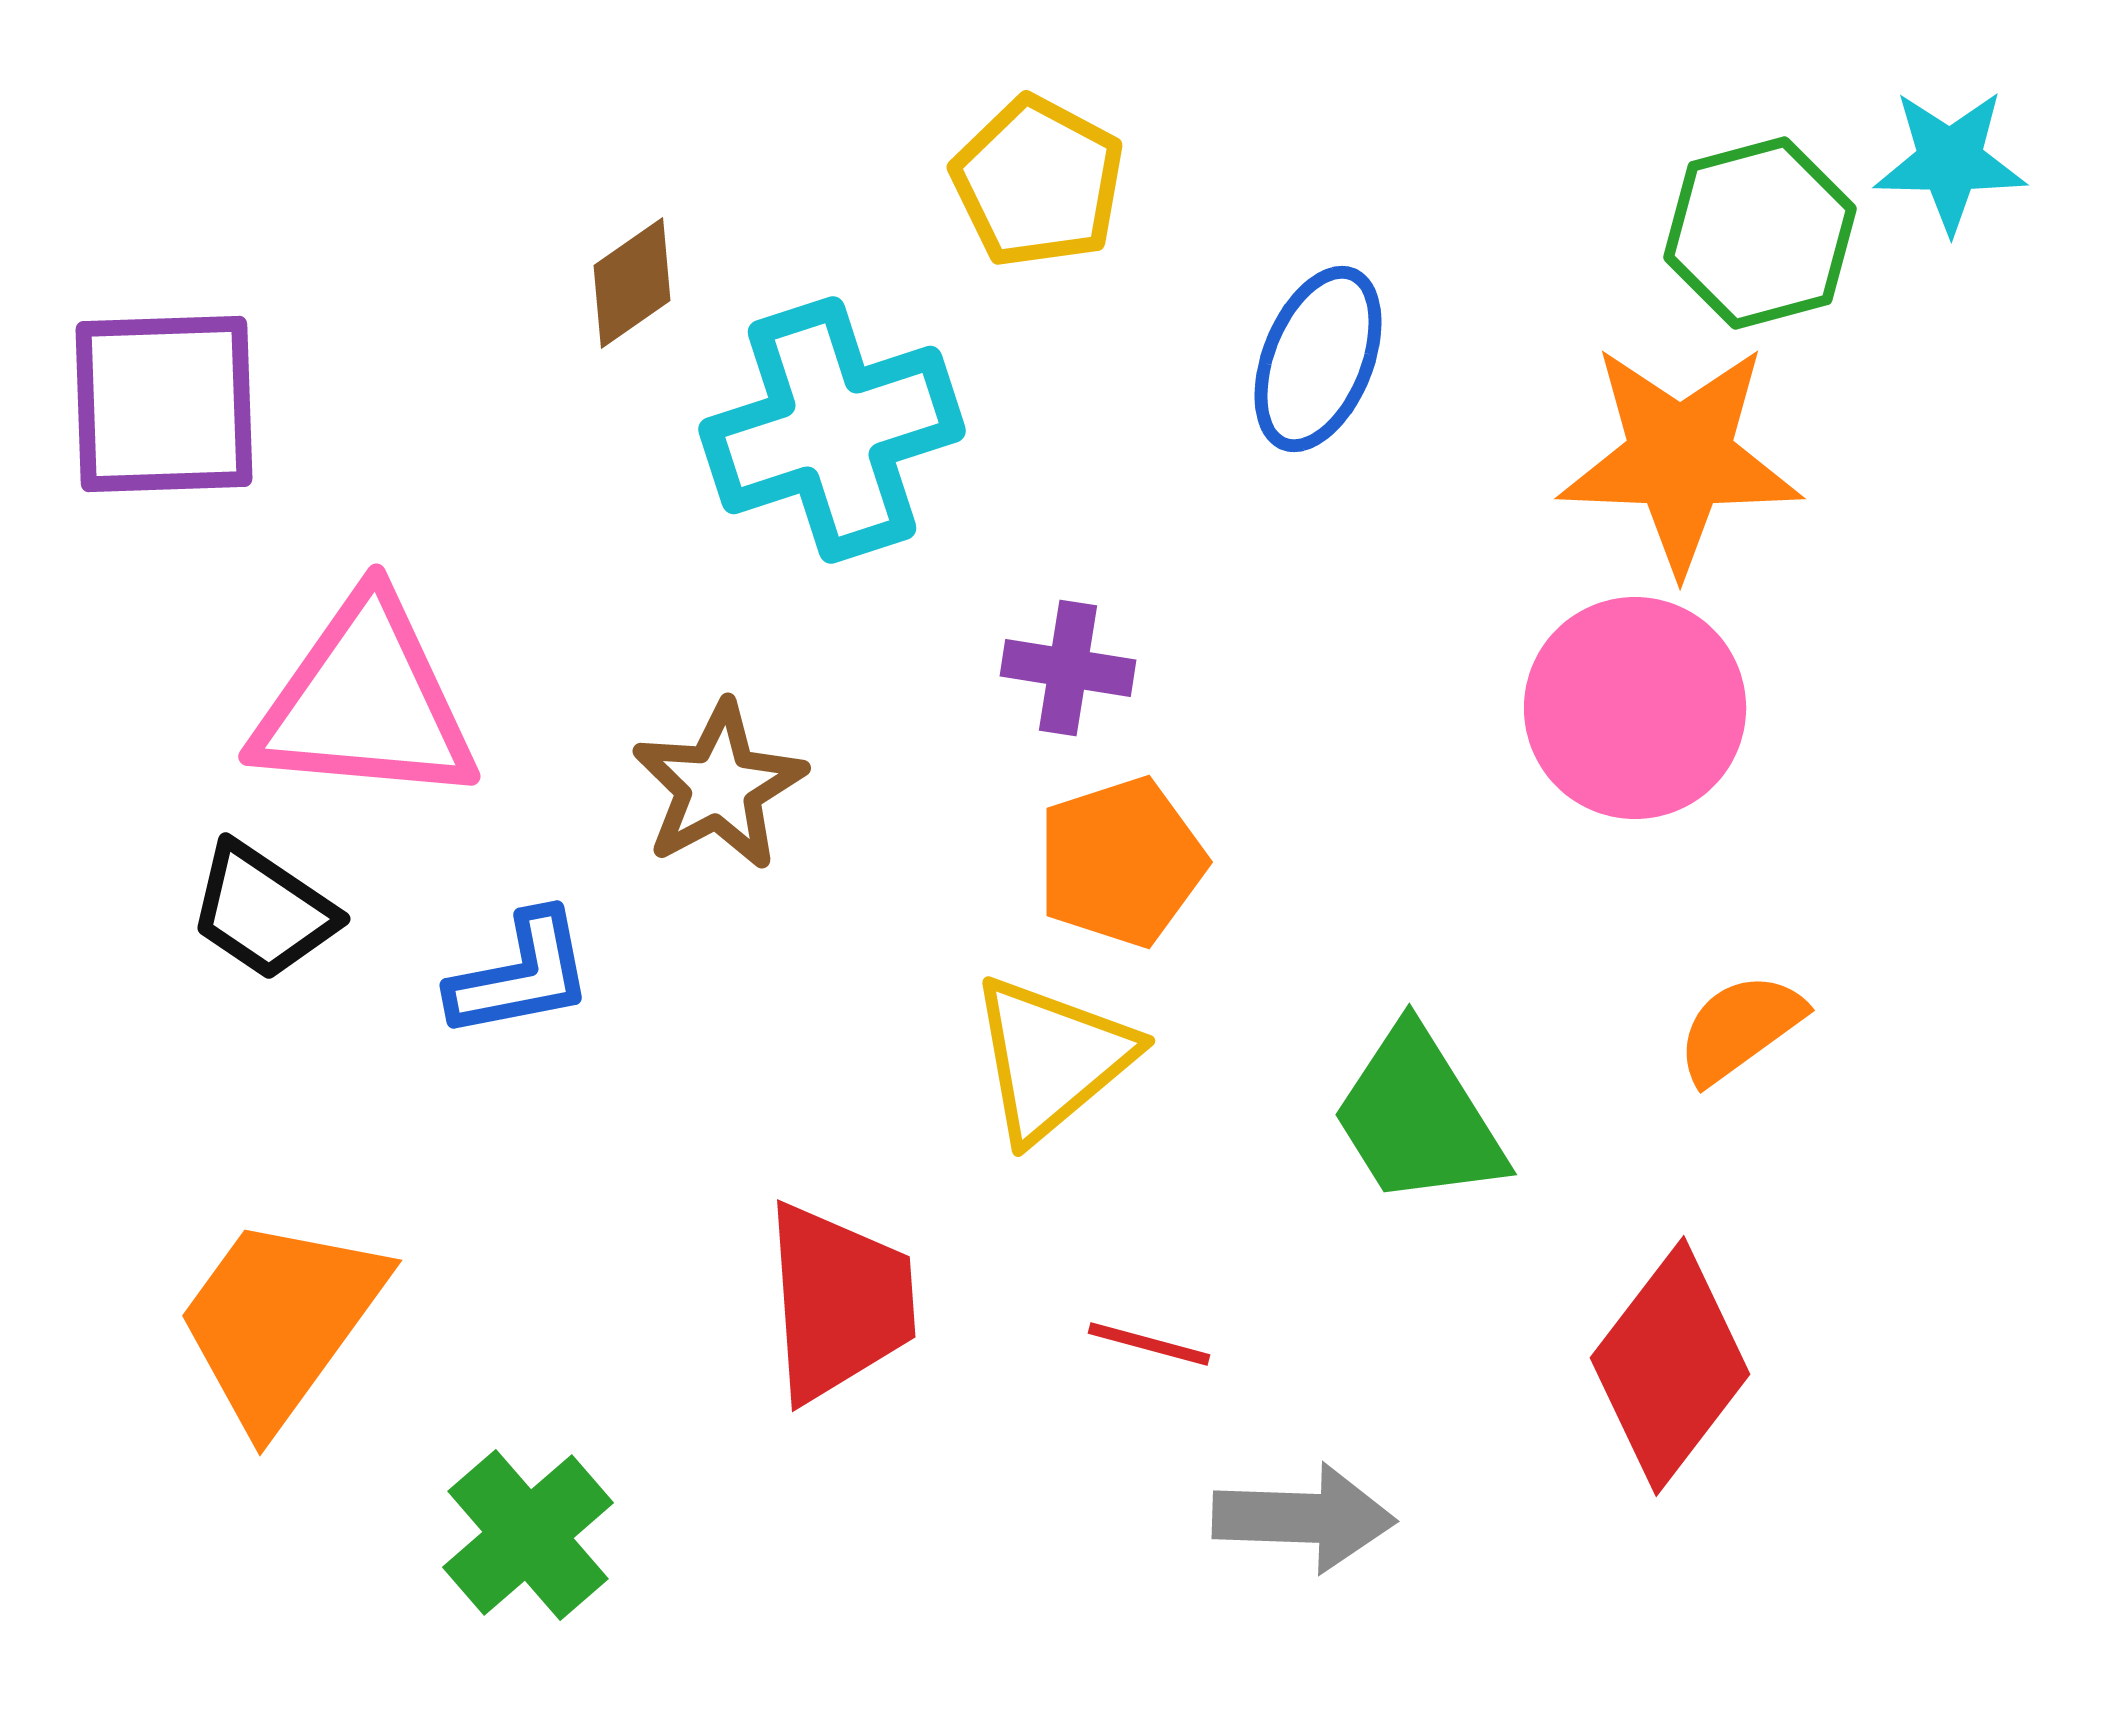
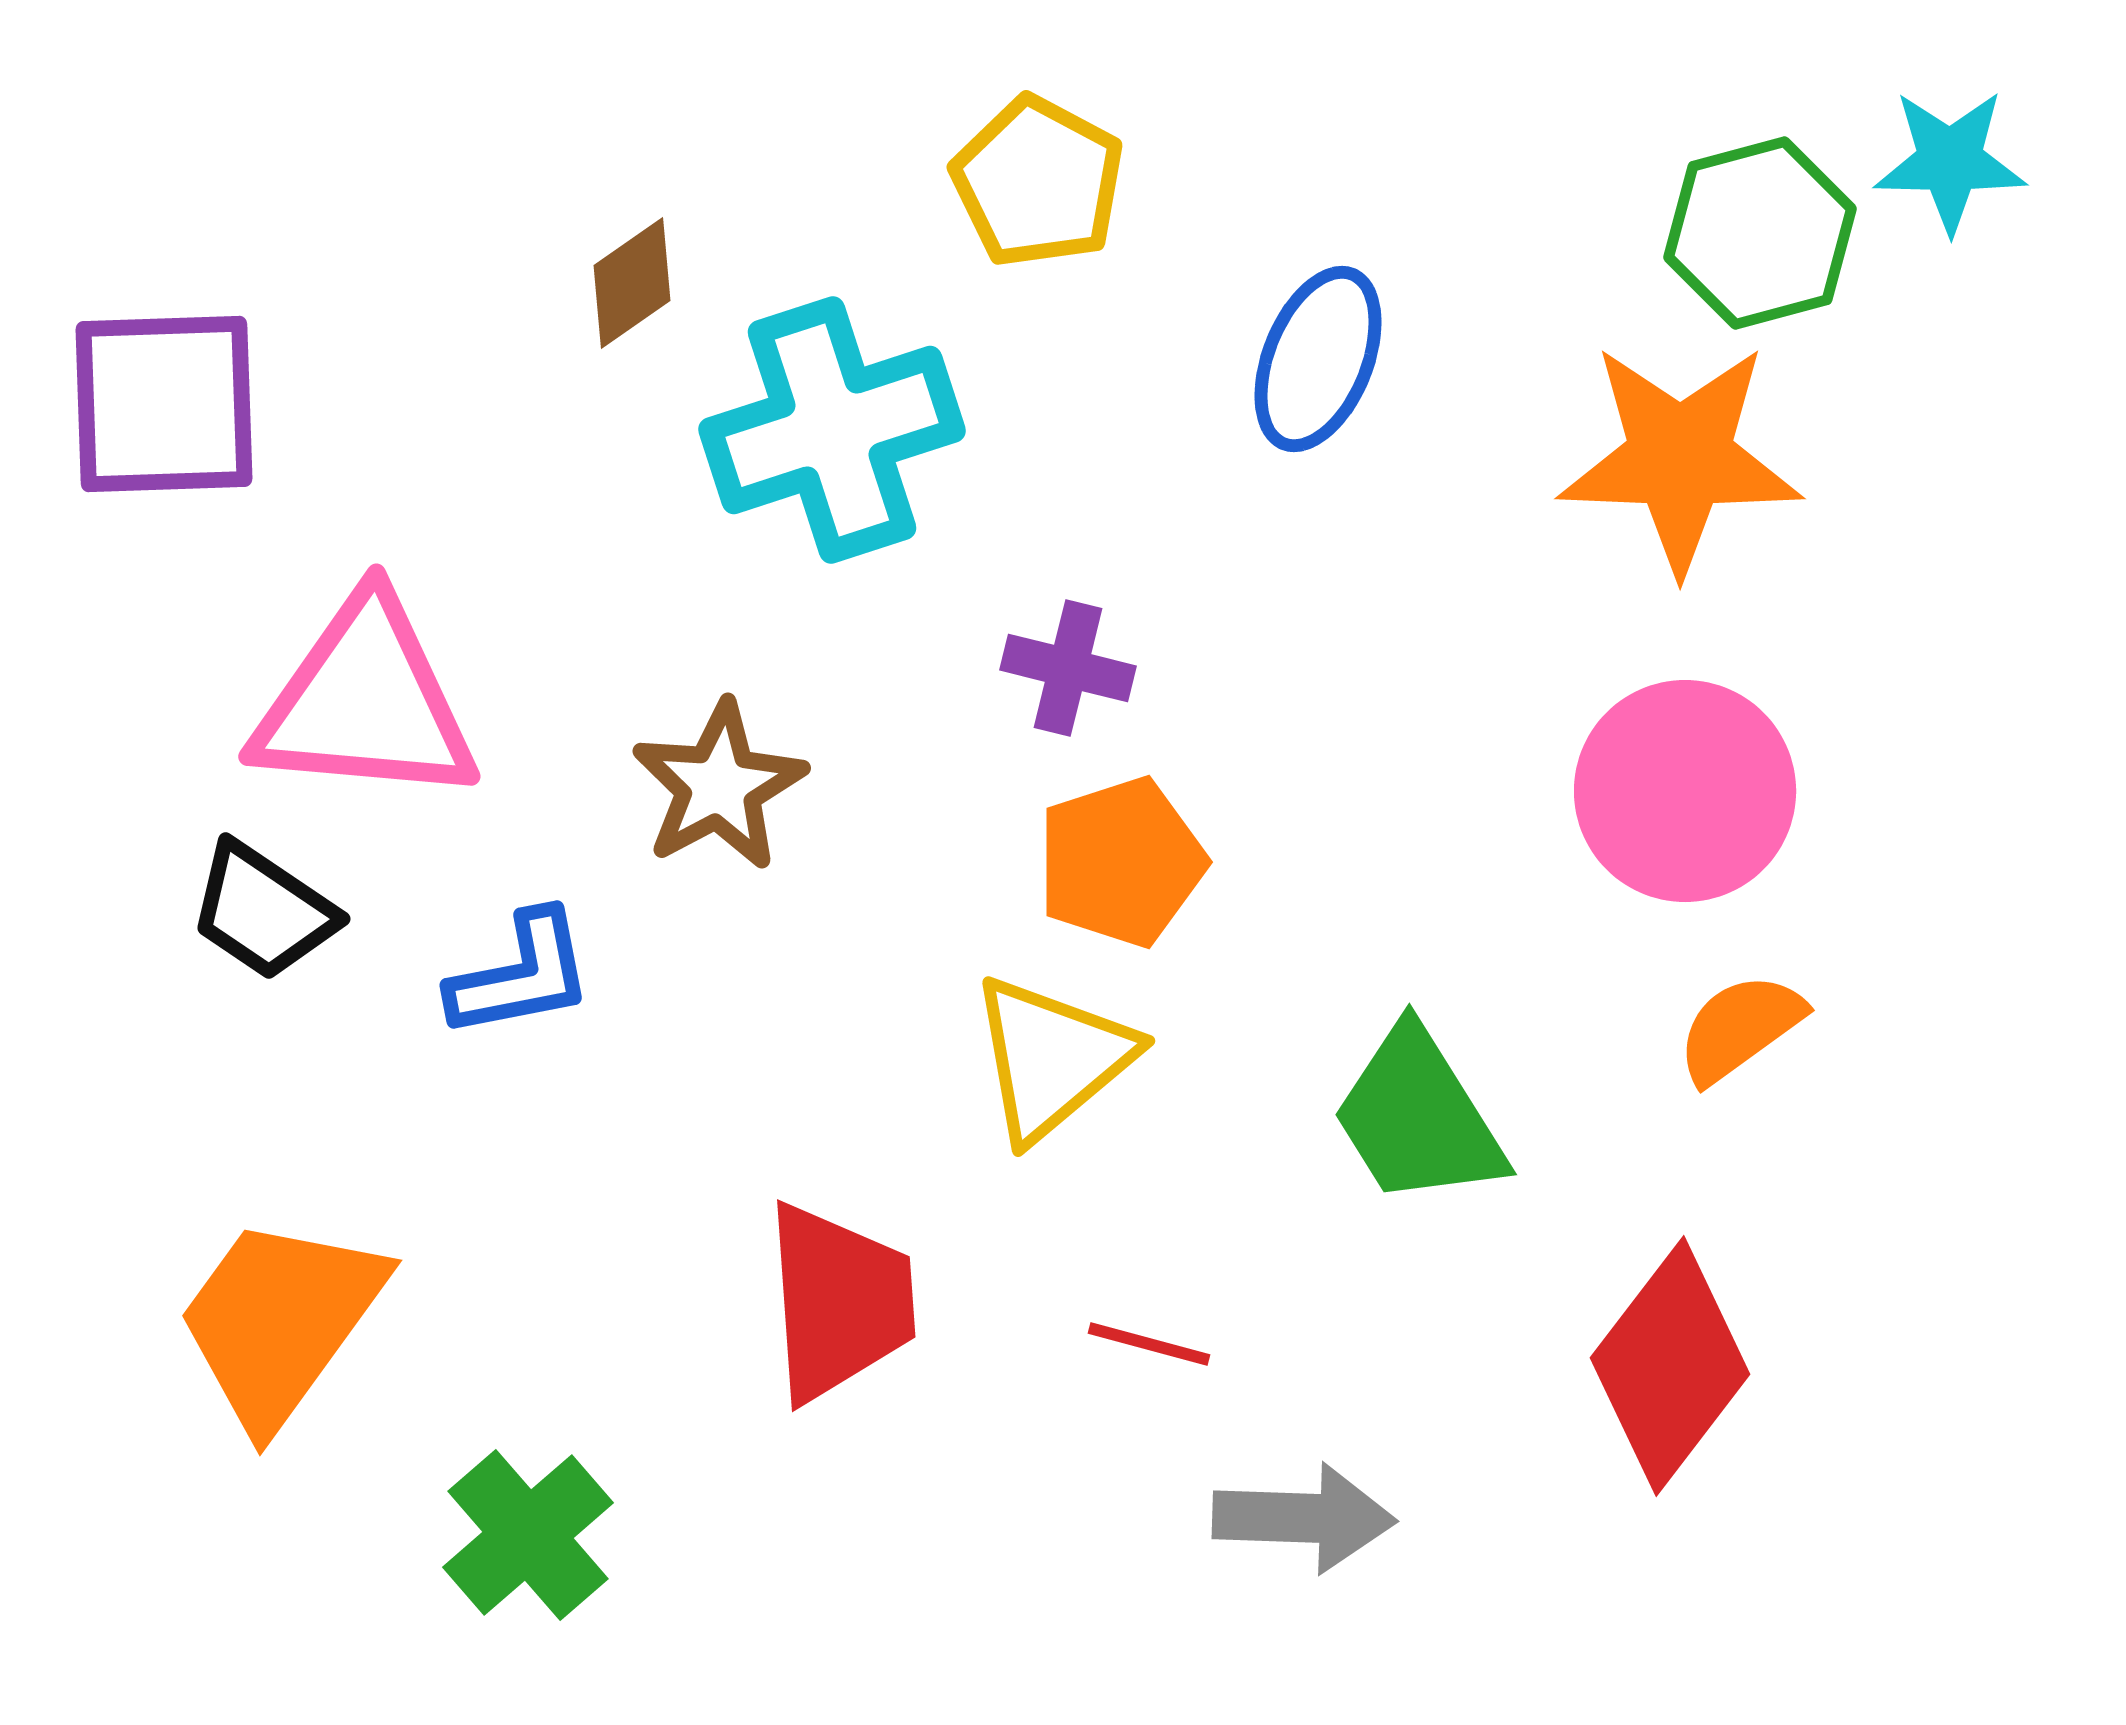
purple cross: rotated 5 degrees clockwise
pink circle: moved 50 px right, 83 px down
